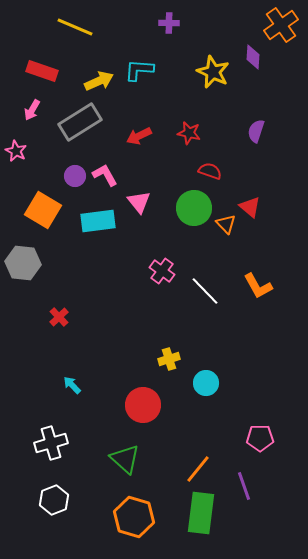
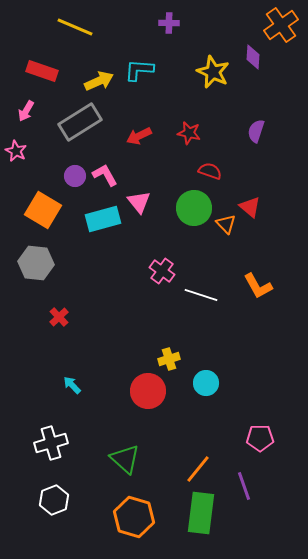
pink arrow: moved 6 px left, 1 px down
cyan rectangle: moved 5 px right, 2 px up; rotated 8 degrees counterclockwise
gray hexagon: moved 13 px right
white line: moved 4 px left, 4 px down; rotated 28 degrees counterclockwise
red circle: moved 5 px right, 14 px up
